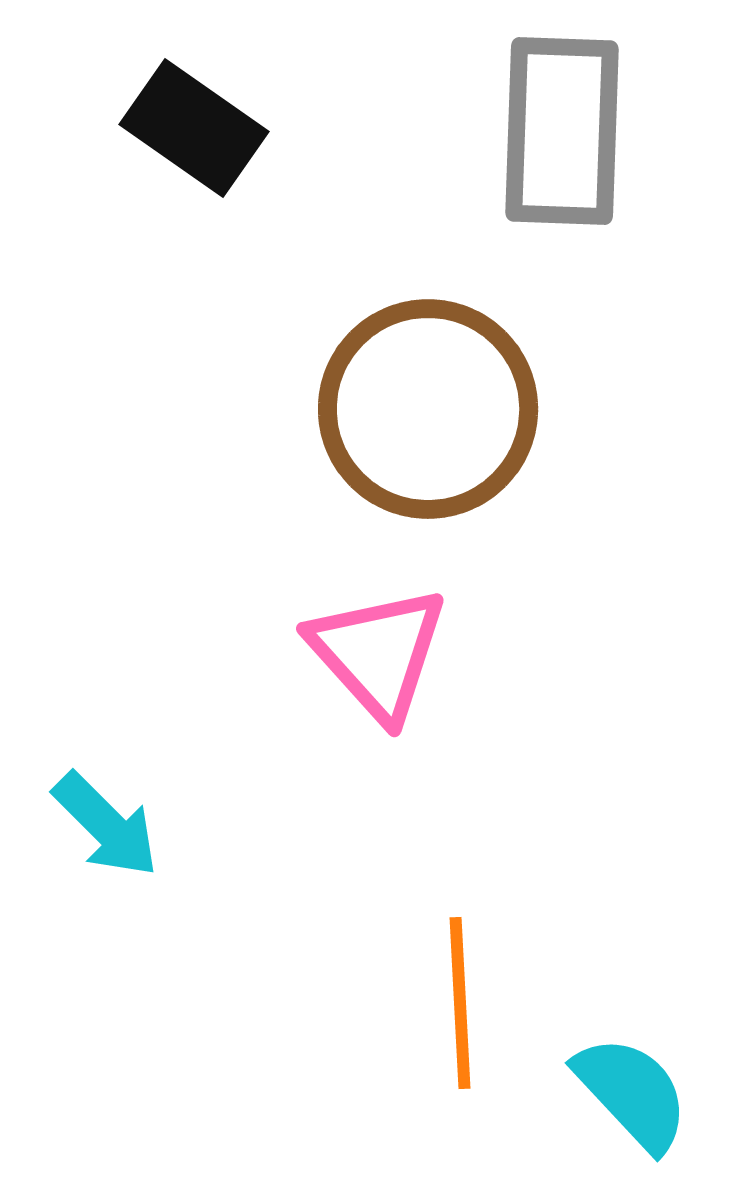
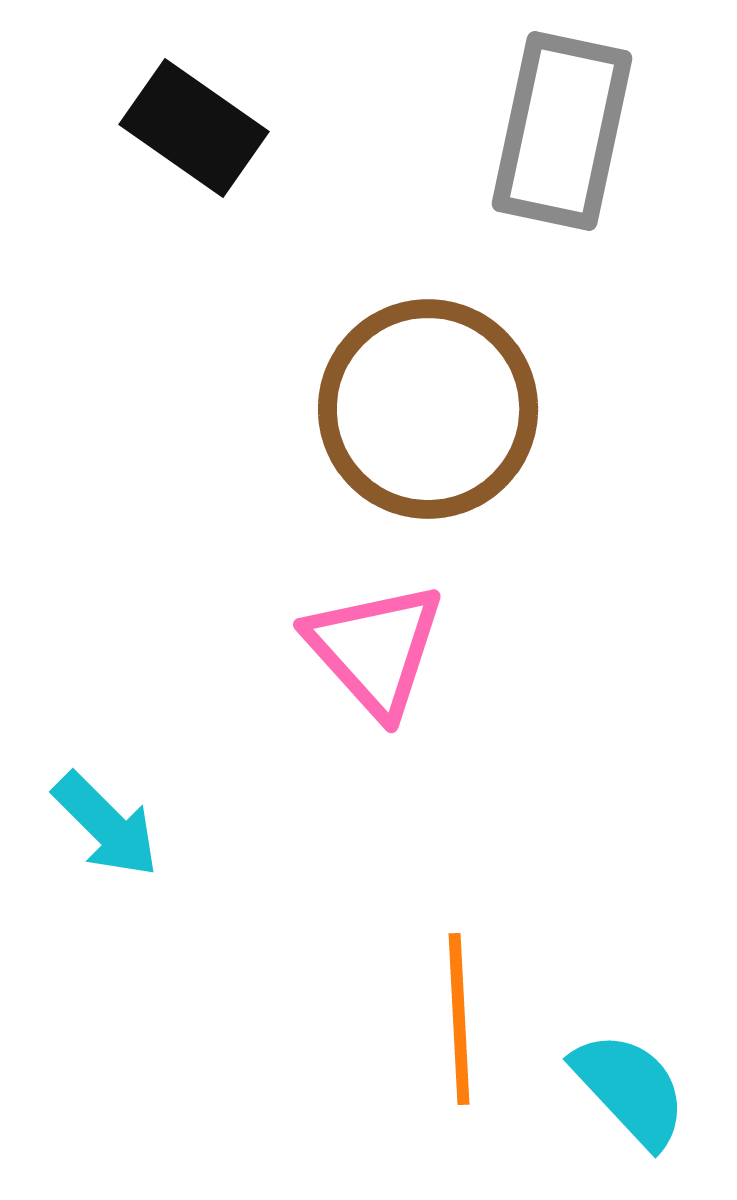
gray rectangle: rotated 10 degrees clockwise
pink triangle: moved 3 px left, 4 px up
orange line: moved 1 px left, 16 px down
cyan semicircle: moved 2 px left, 4 px up
